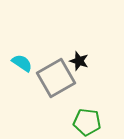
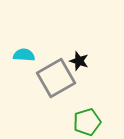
cyan semicircle: moved 2 px right, 8 px up; rotated 30 degrees counterclockwise
green pentagon: rotated 24 degrees counterclockwise
